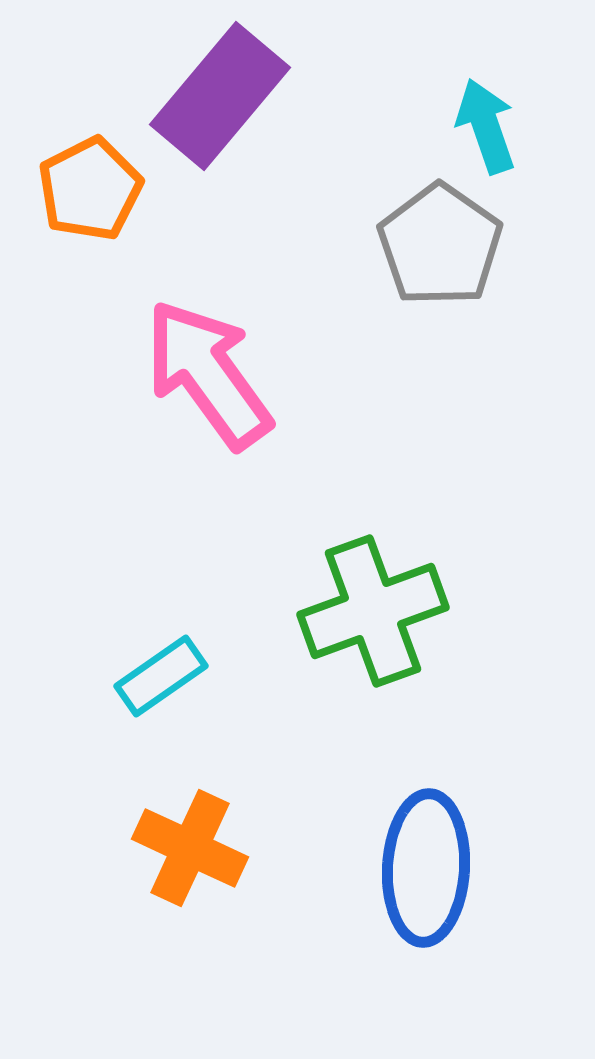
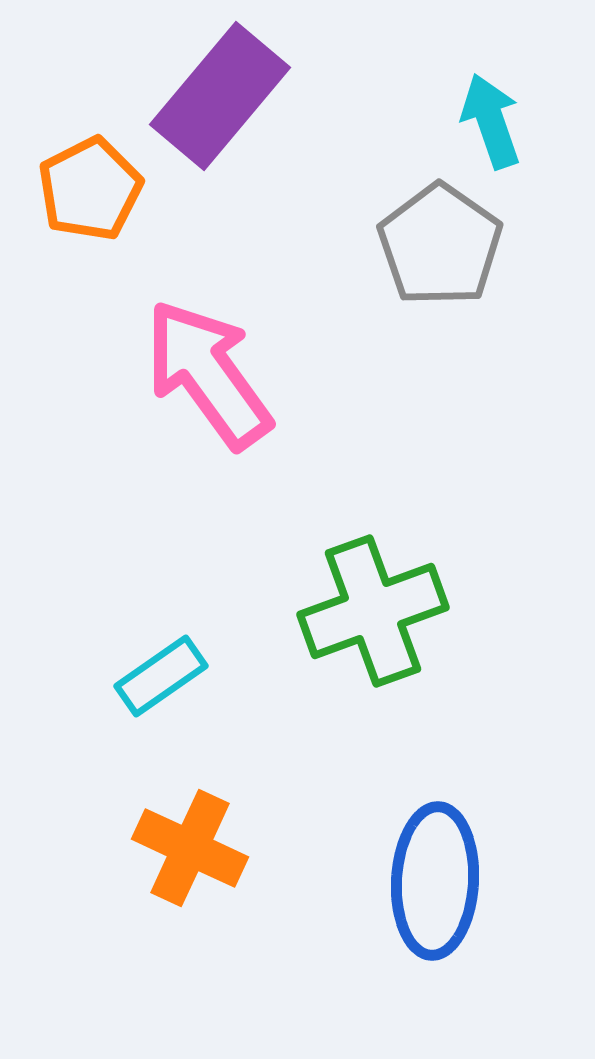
cyan arrow: moved 5 px right, 5 px up
blue ellipse: moved 9 px right, 13 px down
